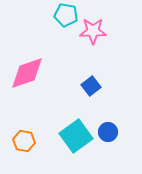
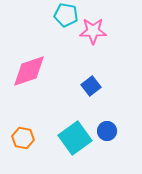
pink diamond: moved 2 px right, 2 px up
blue circle: moved 1 px left, 1 px up
cyan square: moved 1 px left, 2 px down
orange hexagon: moved 1 px left, 3 px up
